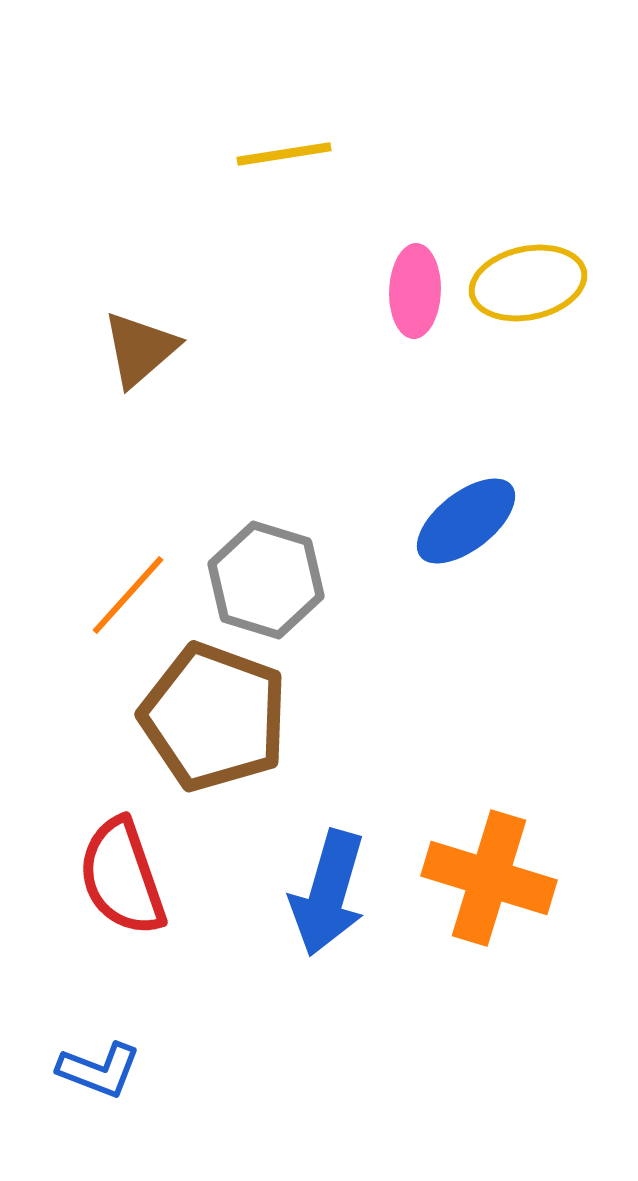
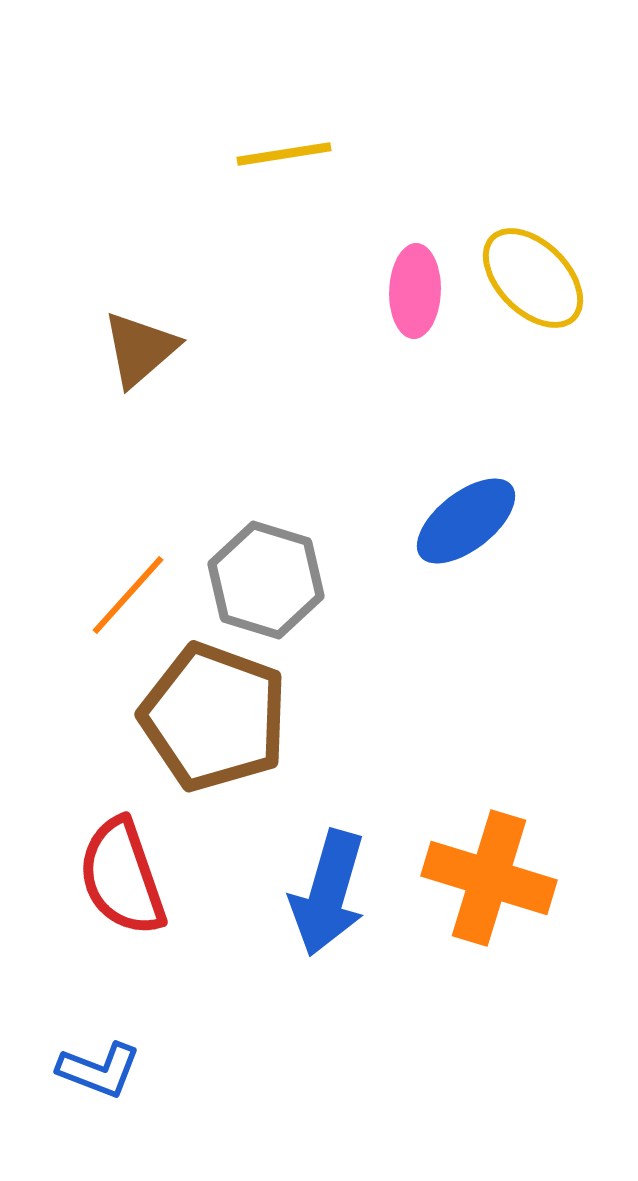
yellow ellipse: moved 5 px right, 5 px up; rotated 57 degrees clockwise
